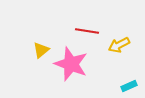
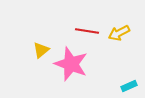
yellow arrow: moved 12 px up
